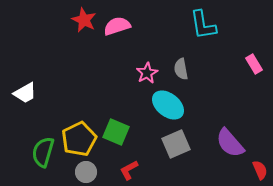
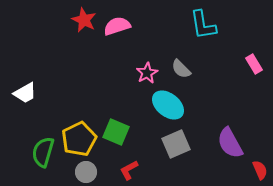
gray semicircle: rotated 35 degrees counterclockwise
purple semicircle: rotated 12 degrees clockwise
